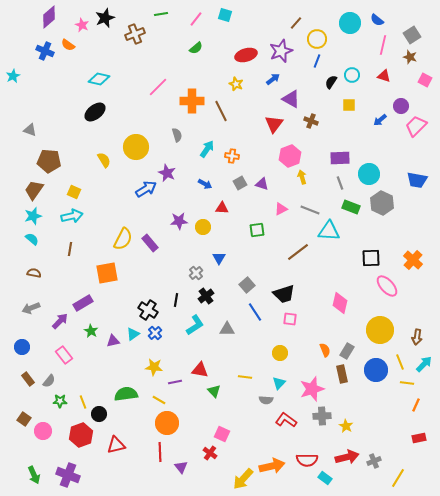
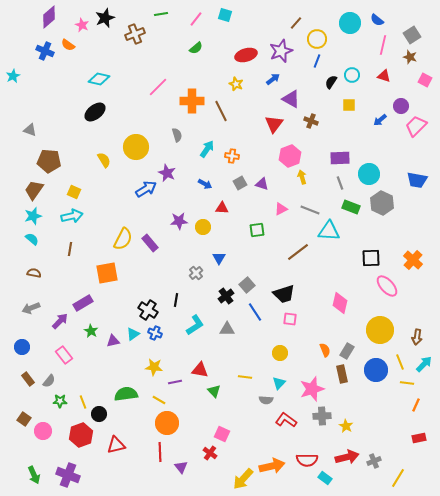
black cross at (206, 296): moved 20 px right
blue cross at (155, 333): rotated 24 degrees counterclockwise
